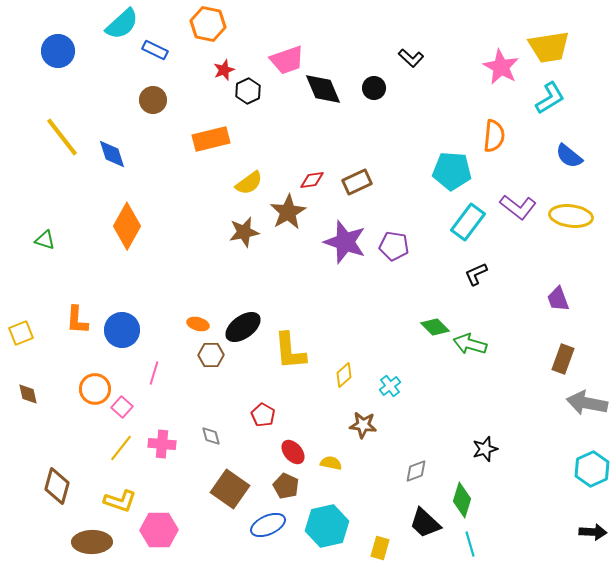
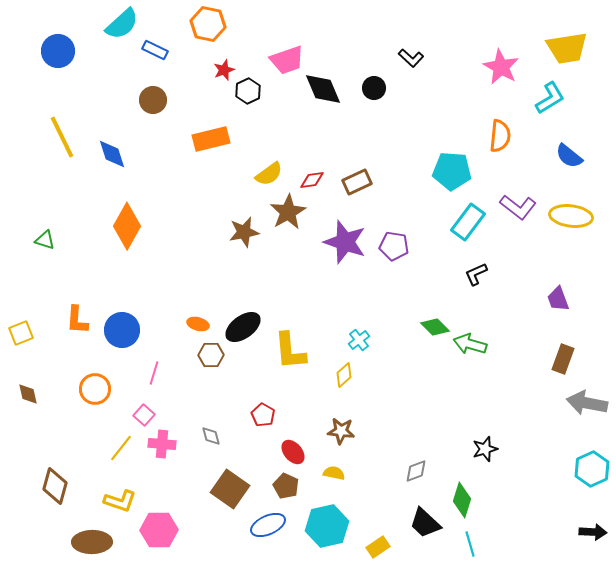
yellow trapezoid at (549, 47): moved 18 px right, 1 px down
orange semicircle at (494, 136): moved 6 px right
yellow line at (62, 137): rotated 12 degrees clockwise
yellow semicircle at (249, 183): moved 20 px right, 9 px up
cyan cross at (390, 386): moved 31 px left, 46 px up
pink square at (122, 407): moved 22 px right, 8 px down
brown star at (363, 425): moved 22 px left, 6 px down
yellow semicircle at (331, 463): moved 3 px right, 10 px down
brown diamond at (57, 486): moved 2 px left
yellow rectangle at (380, 548): moved 2 px left, 1 px up; rotated 40 degrees clockwise
